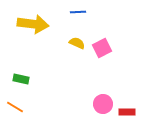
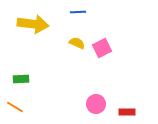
green rectangle: rotated 14 degrees counterclockwise
pink circle: moved 7 px left
